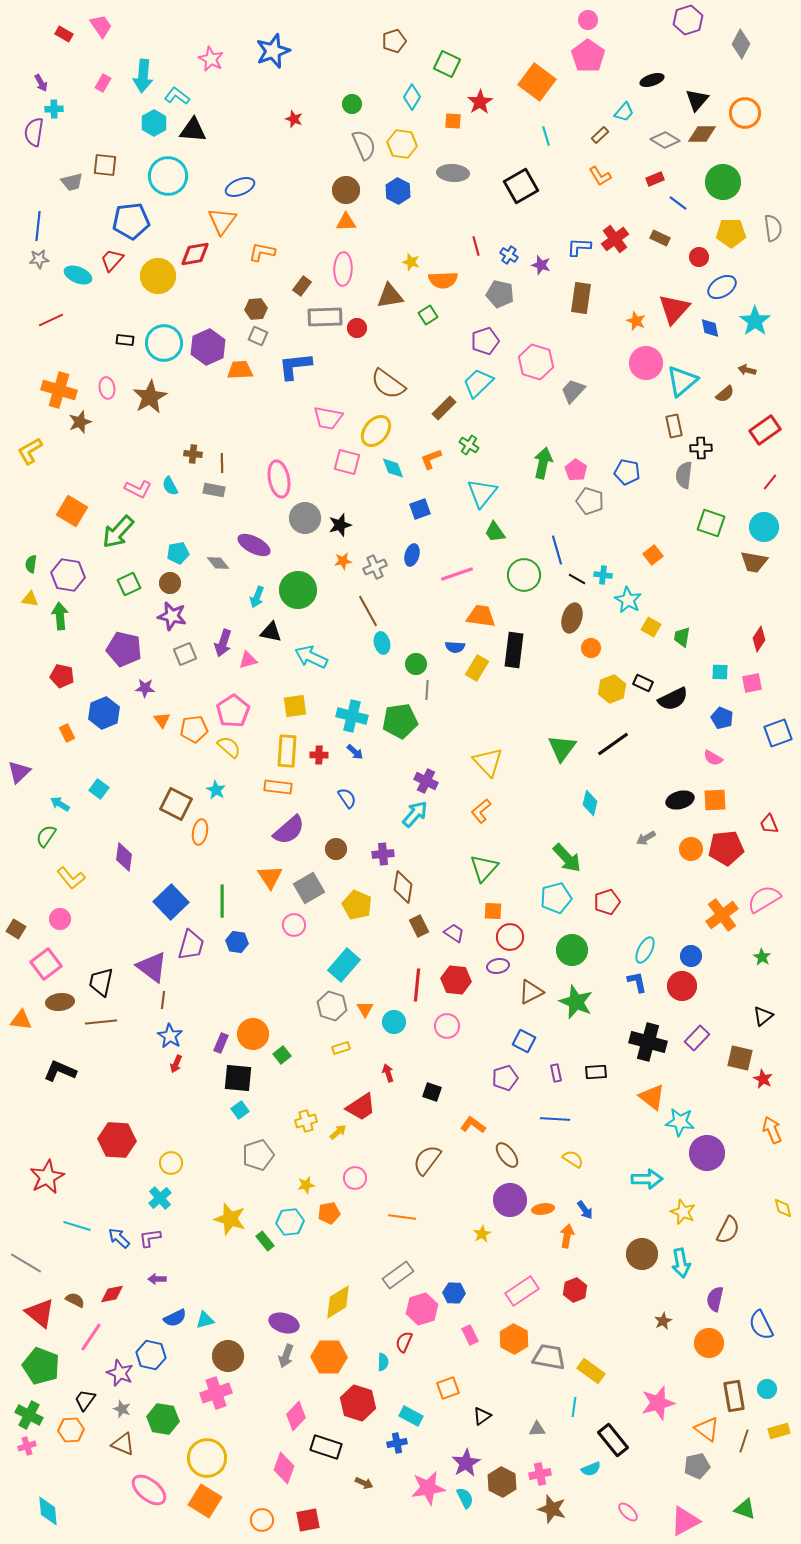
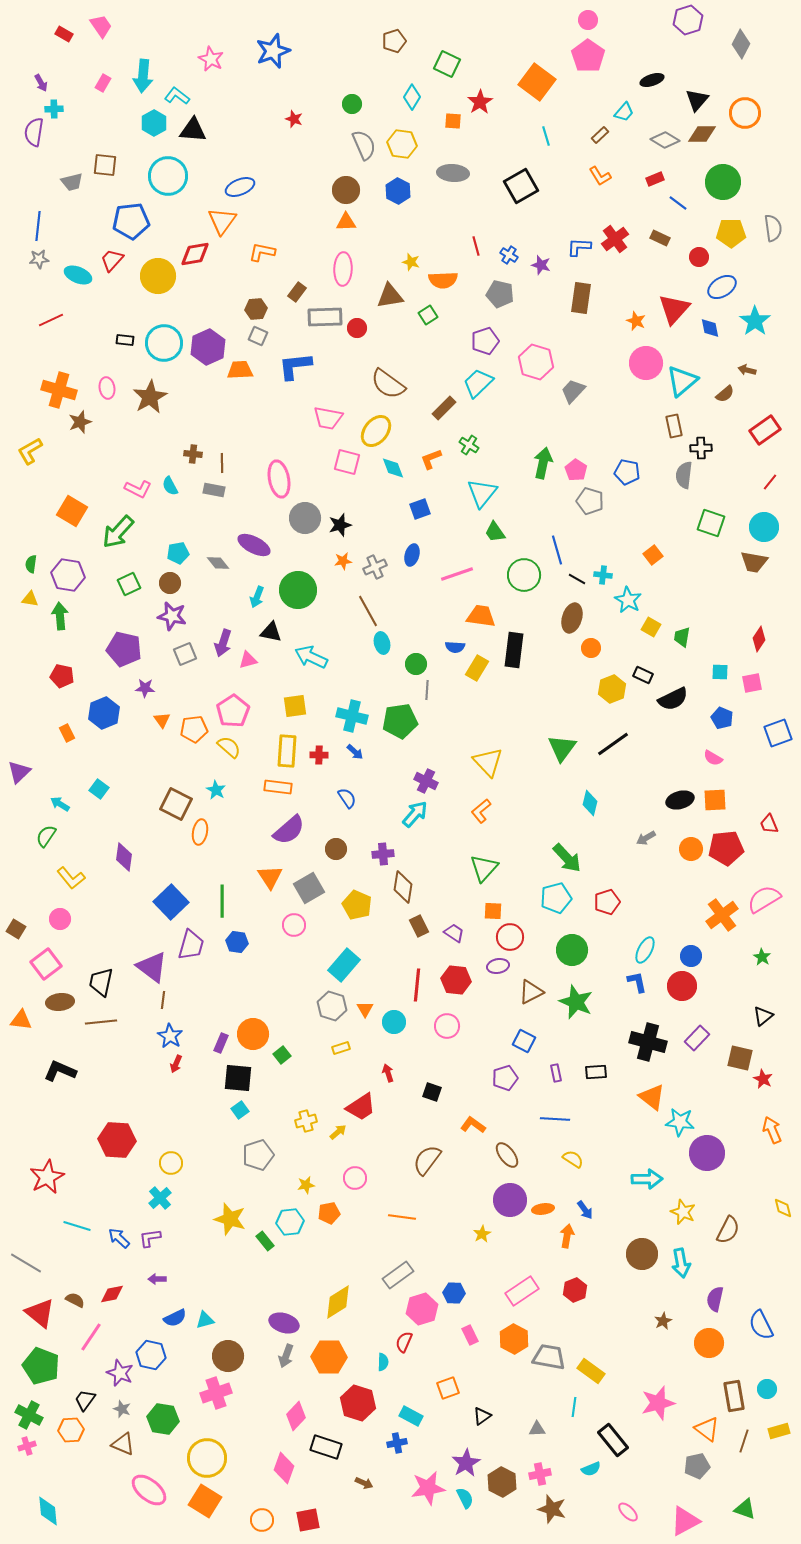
brown rectangle at (302, 286): moved 5 px left, 6 px down
black rectangle at (643, 683): moved 8 px up
